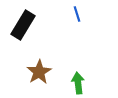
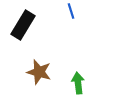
blue line: moved 6 px left, 3 px up
brown star: rotated 25 degrees counterclockwise
